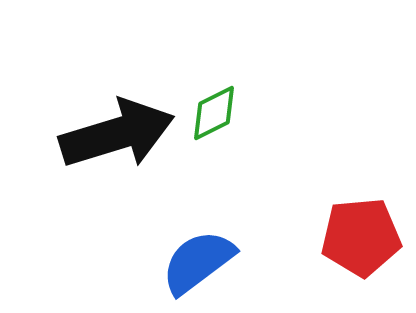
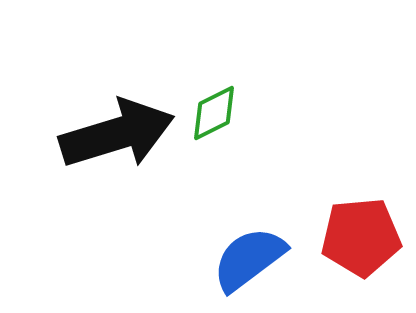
blue semicircle: moved 51 px right, 3 px up
